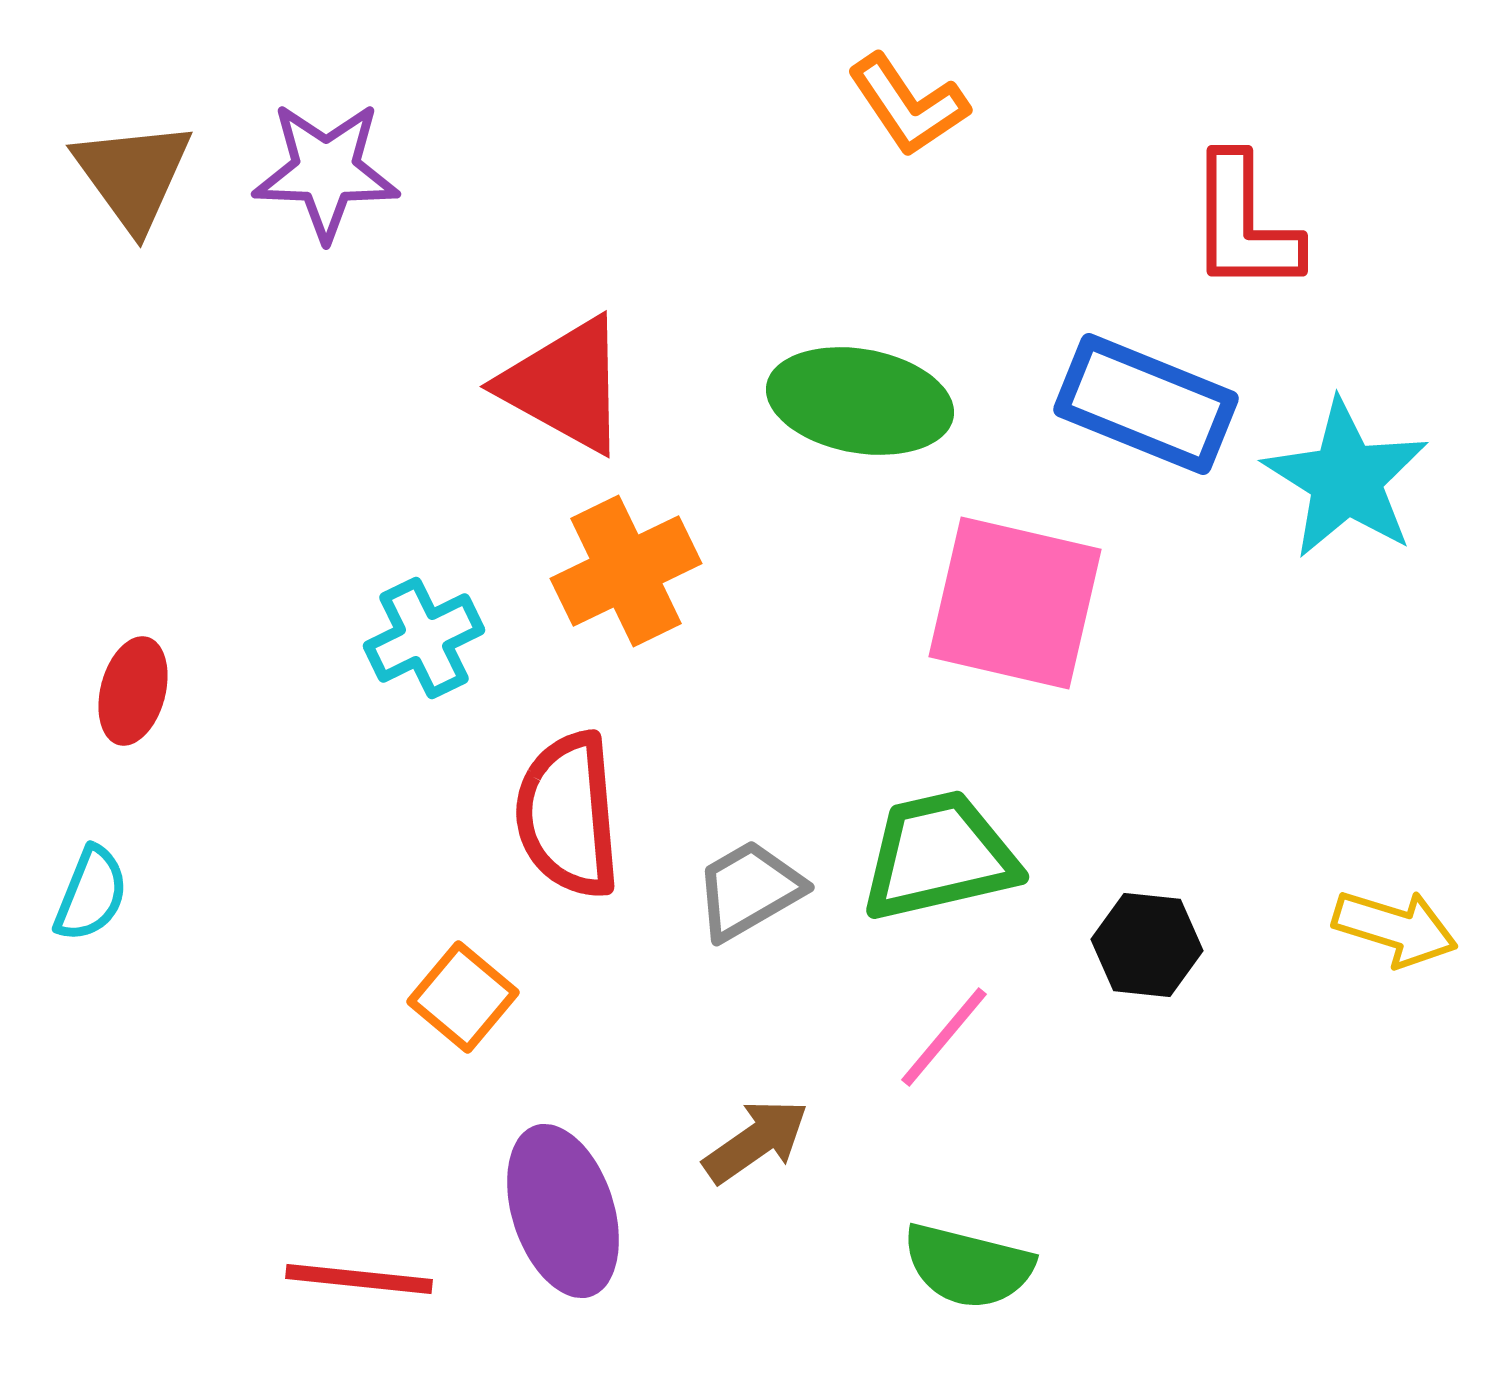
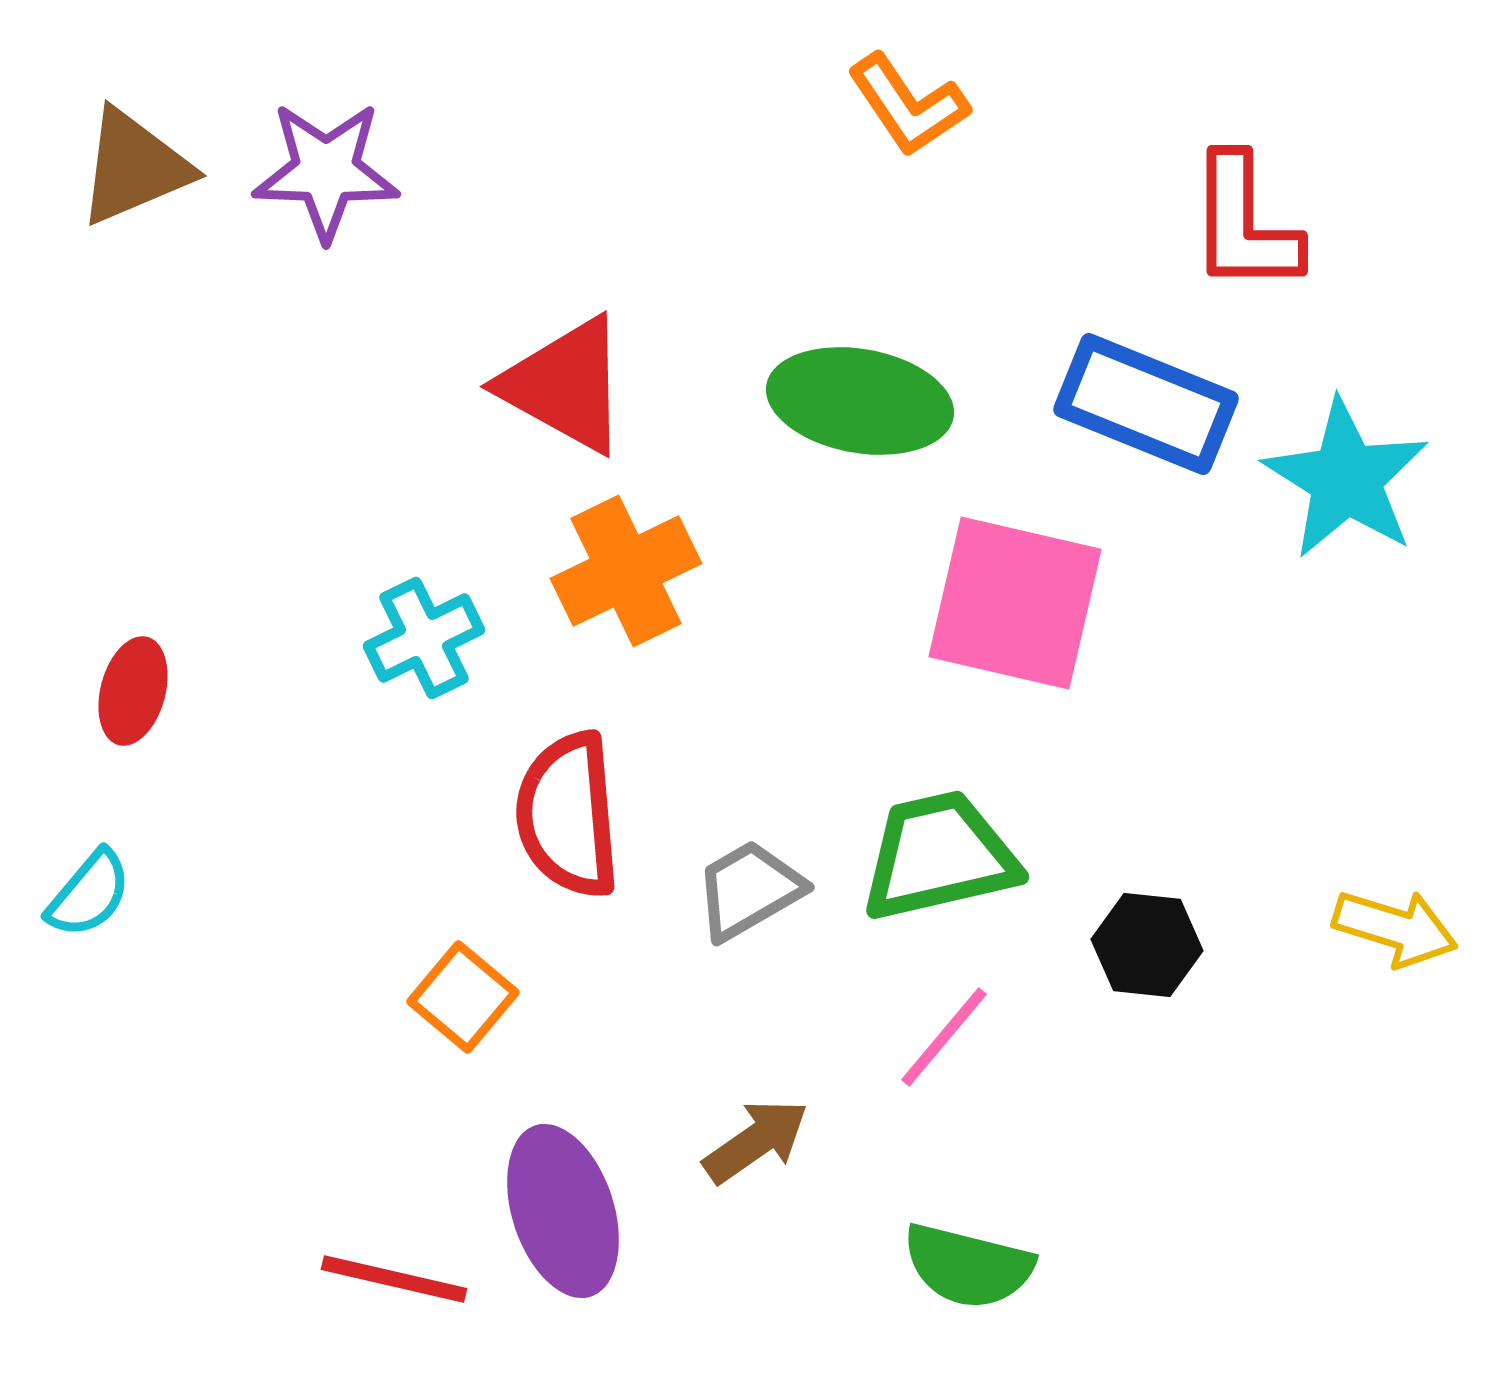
brown triangle: moved 1 px right, 8 px up; rotated 43 degrees clockwise
cyan semicircle: moved 2 px left; rotated 18 degrees clockwise
red line: moved 35 px right; rotated 7 degrees clockwise
